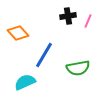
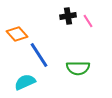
pink line: rotated 56 degrees counterclockwise
orange diamond: moved 1 px left, 1 px down
blue line: moved 5 px left; rotated 64 degrees counterclockwise
green semicircle: rotated 10 degrees clockwise
